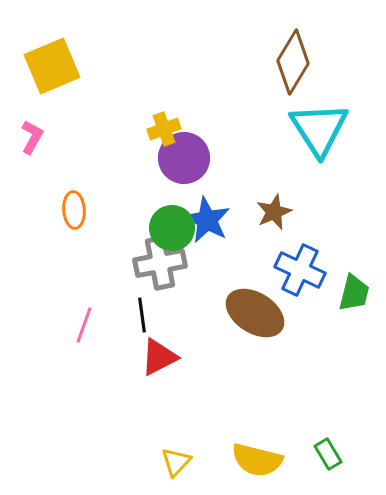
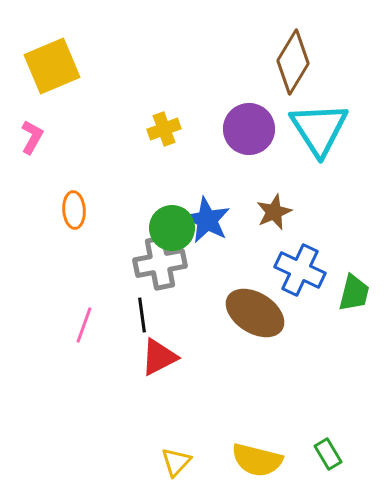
purple circle: moved 65 px right, 29 px up
